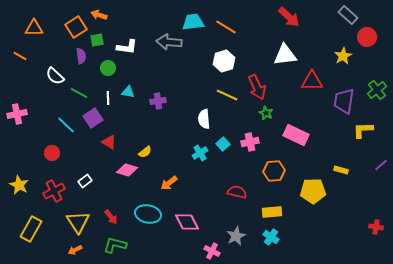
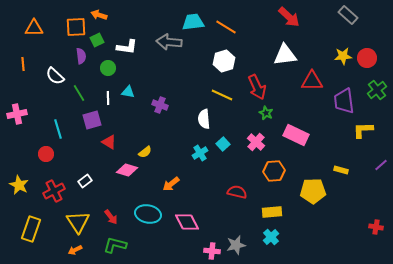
orange square at (76, 27): rotated 30 degrees clockwise
red circle at (367, 37): moved 21 px down
green square at (97, 40): rotated 16 degrees counterclockwise
orange line at (20, 56): moved 3 px right, 8 px down; rotated 56 degrees clockwise
yellow star at (343, 56): rotated 24 degrees clockwise
green line at (79, 93): rotated 30 degrees clockwise
yellow line at (227, 95): moved 5 px left
purple cross at (158, 101): moved 2 px right, 4 px down; rotated 28 degrees clockwise
purple trapezoid at (344, 101): rotated 16 degrees counterclockwise
purple square at (93, 118): moved 1 px left, 2 px down; rotated 18 degrees clockwise
cyan line at (66, 125): moved 8 px left, 4 px down; rotated 30 degrees clockwise
pink cross at (250, 142): moved 6 px right; rotated 36 degrees counterclockwise
red circle at (52, 153): moved 6 px left, 1 px down
orange arrow at (169, 183): moved 2 px right, 1 px down
yellow rectangle at (31, 229): rotated 10 degrees counterclockwise
gray star at (236, 236): moved 9 px down; rotated 12 degrees clockwise
cyan cross at (271, 237): rotated 14 degrees clockwise
pink cross at (212, 251): rotated 21 degrees counterclockwise
